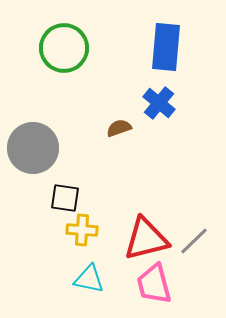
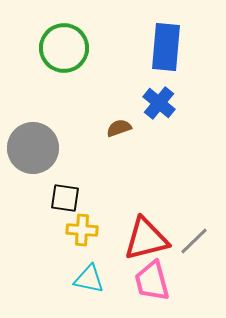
pink trapezoid: moved 2 px left, 3 px up
